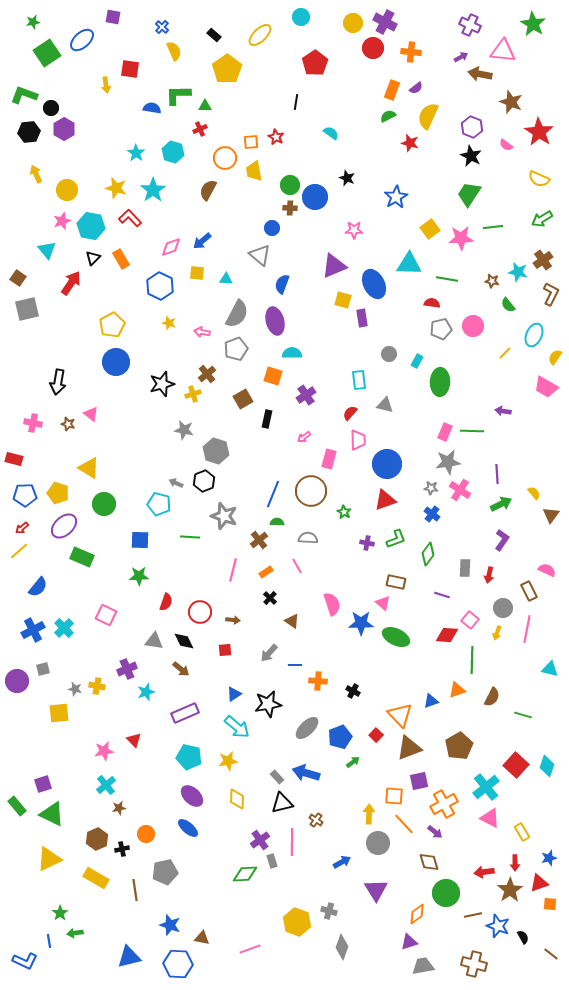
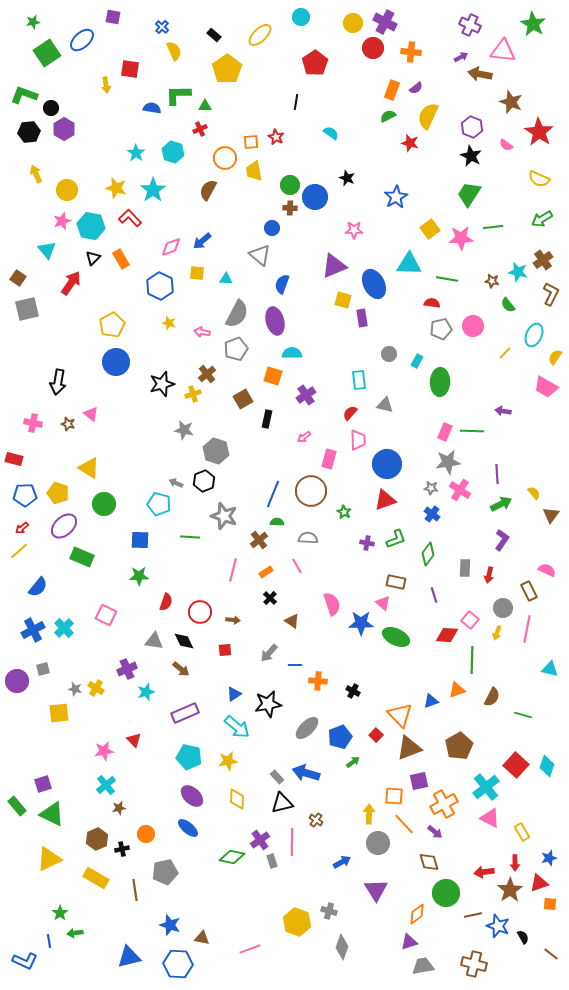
purple line at (442, 595): moved 8 px left; rotated 56 degrees clockwise
yellow cross at (97, 686): moved 1 px left, 2 px down; rotated 21 degrees clockwise
green diamond at (245, 874): moved 13 px left, 17 px up; rotated 15 degrees clockwise
